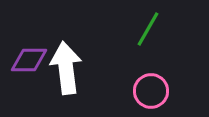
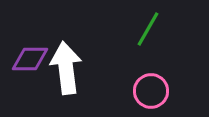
purple diamond: moved 1 px right, 1 px up
